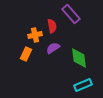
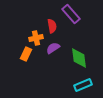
orange cross: moved 1 px right, 3 px down
